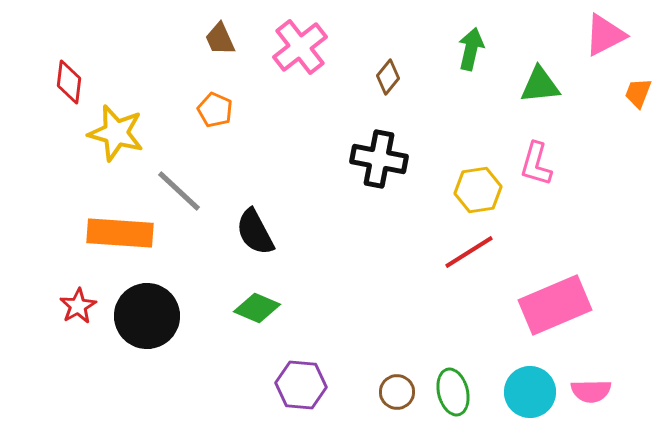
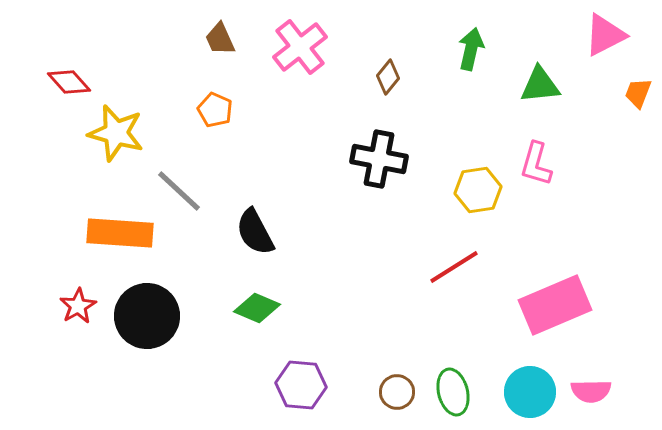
red diamond: rotated 48 degrees counterclockwise
red line: moved 15 px left, 15 px down
